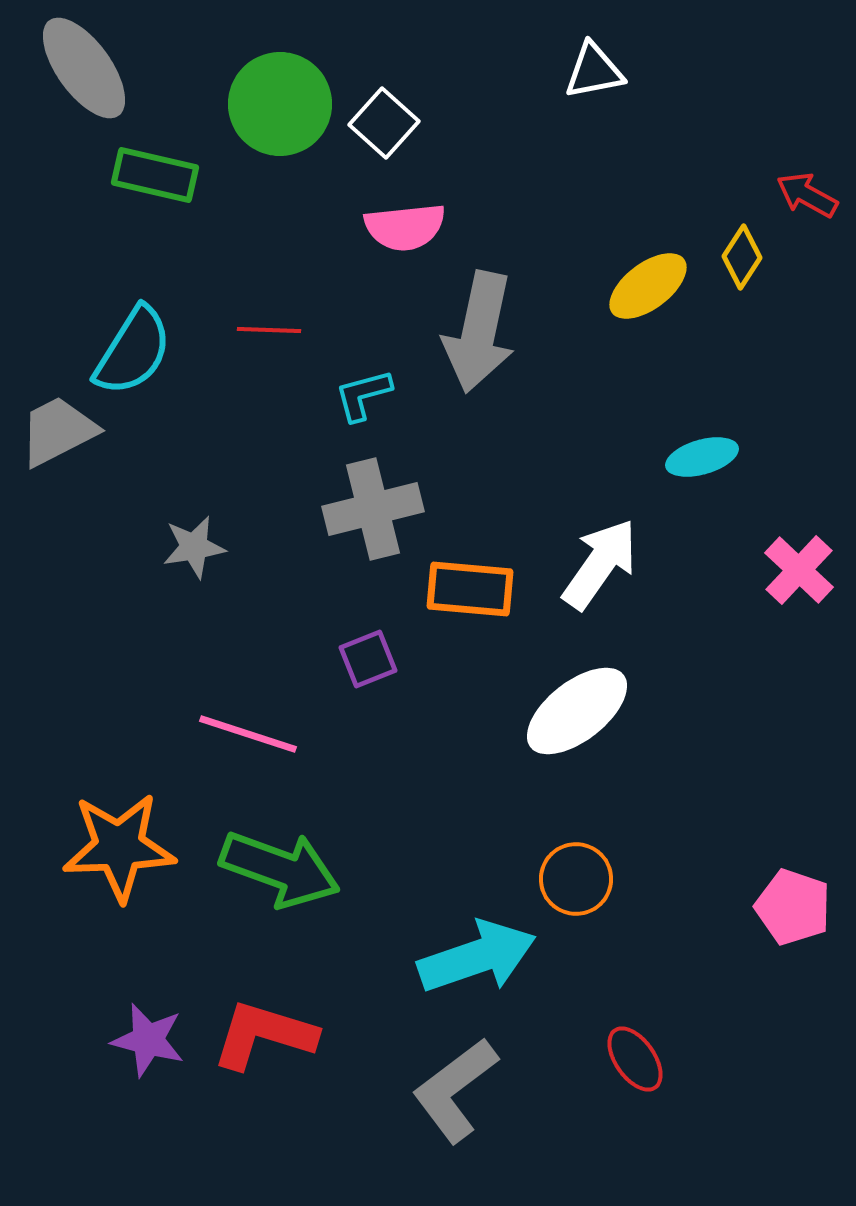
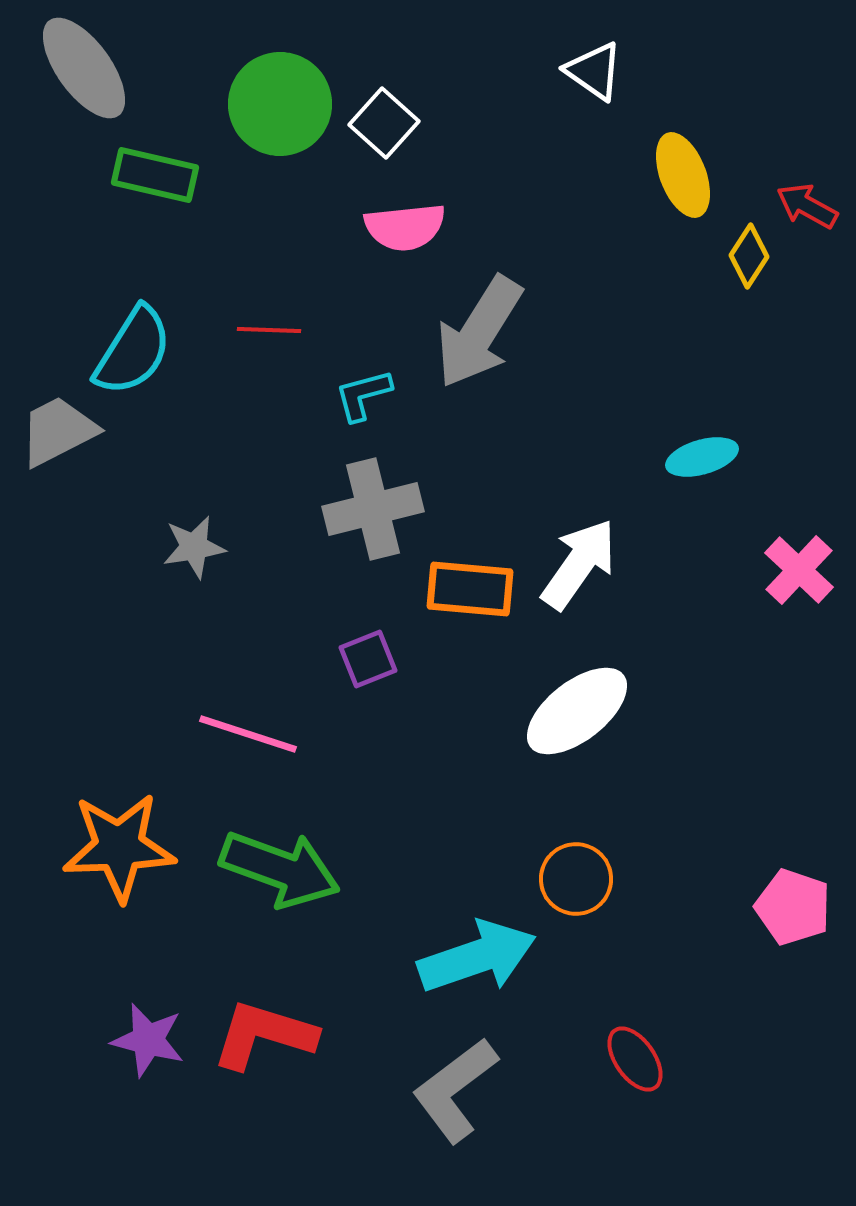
white triangle: rotated 46 degrees clockwise
red arrow: moved 11 px down
yellow diamond: moved 7 px right, 1 px up
yellow ellipse: moved 35 px right, 111 px up; rotated 74 degrees counterclockwise
gray arrow: rotated 20 degrees clockwise
white arrow: moved 21 px left
